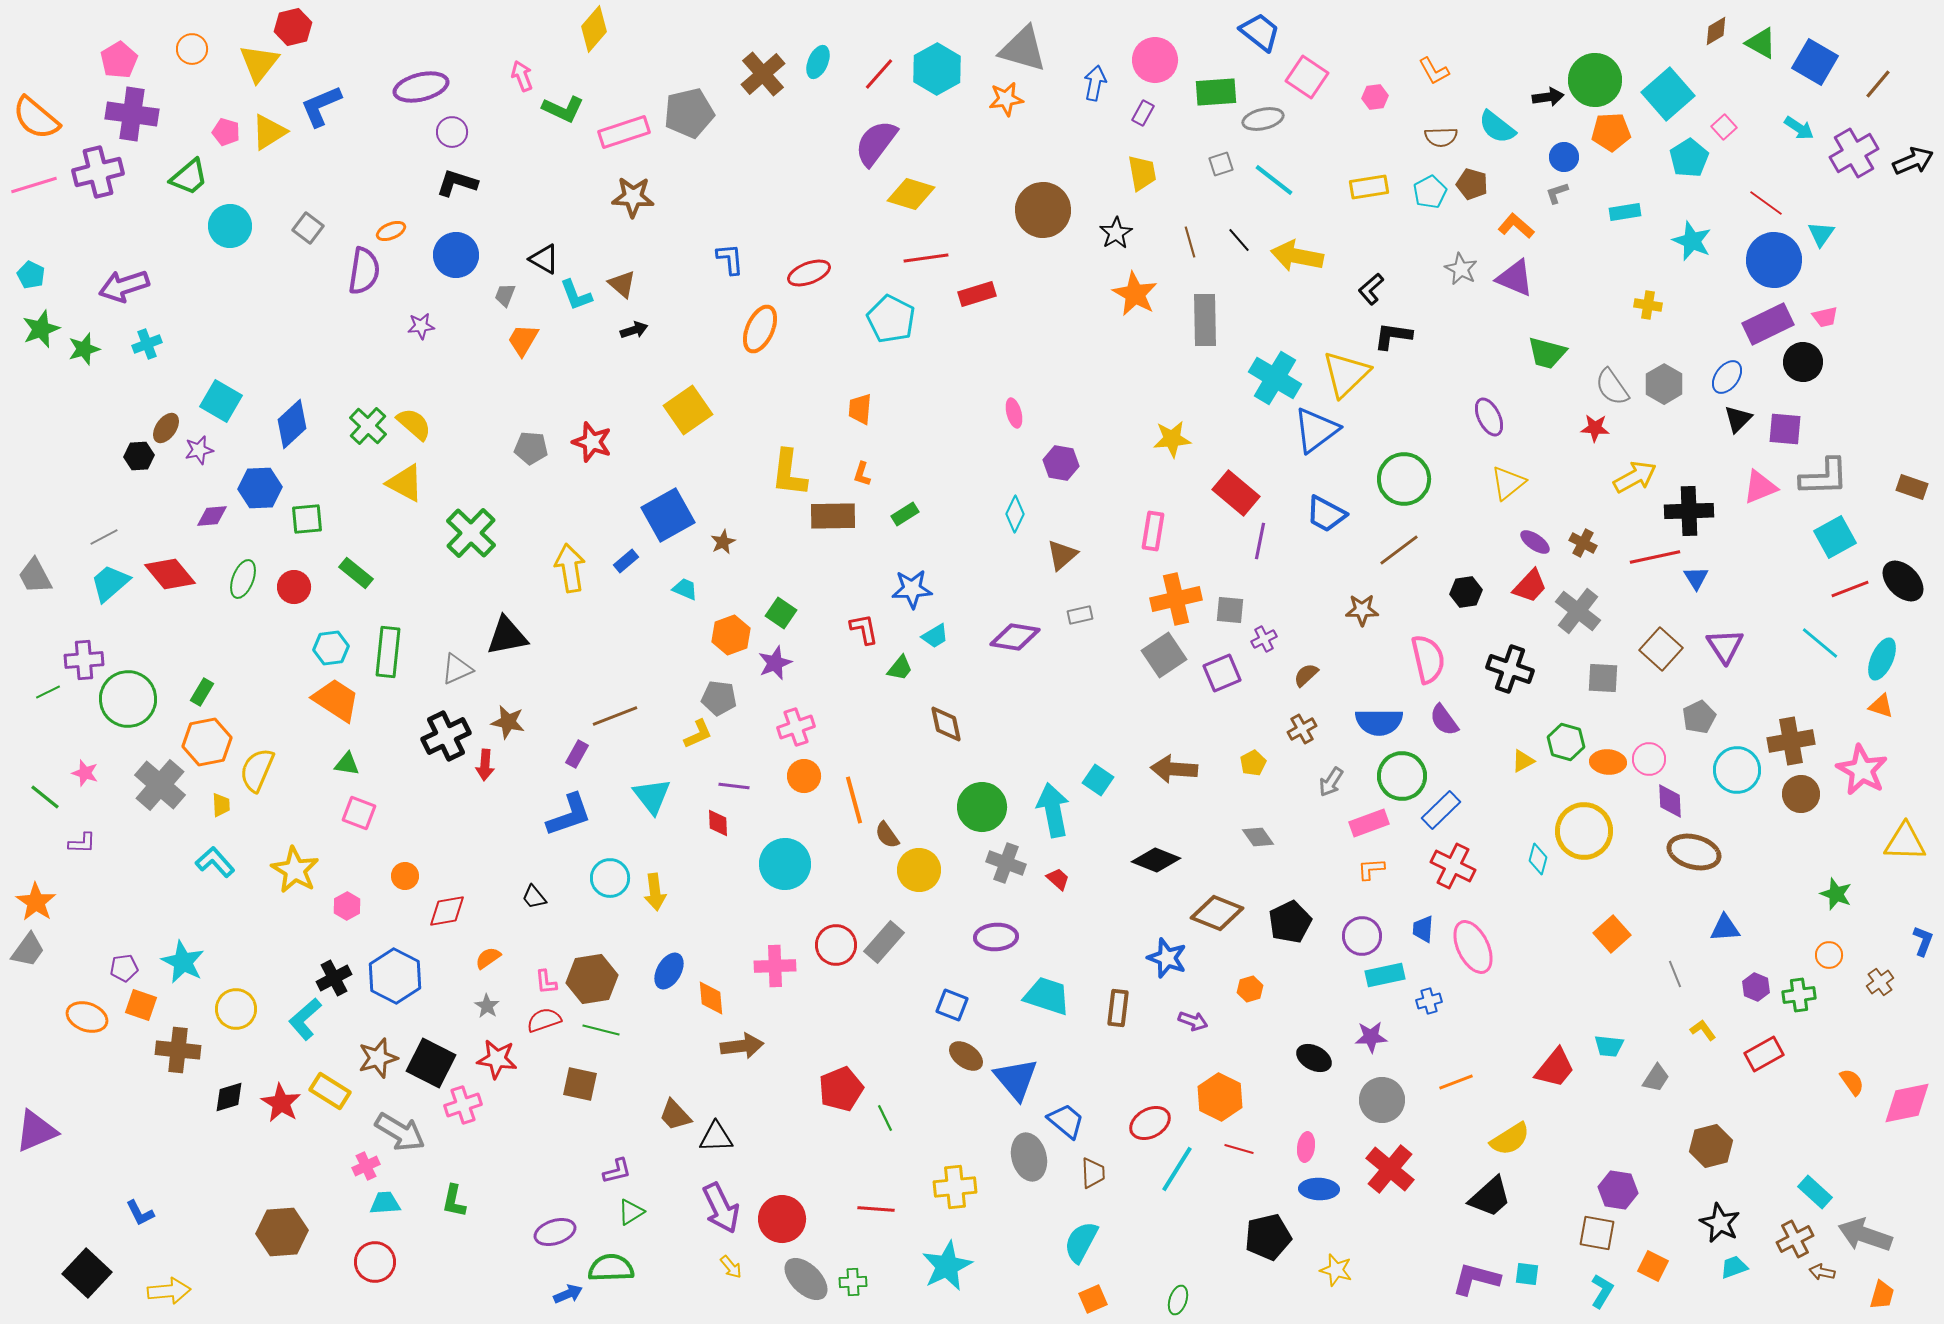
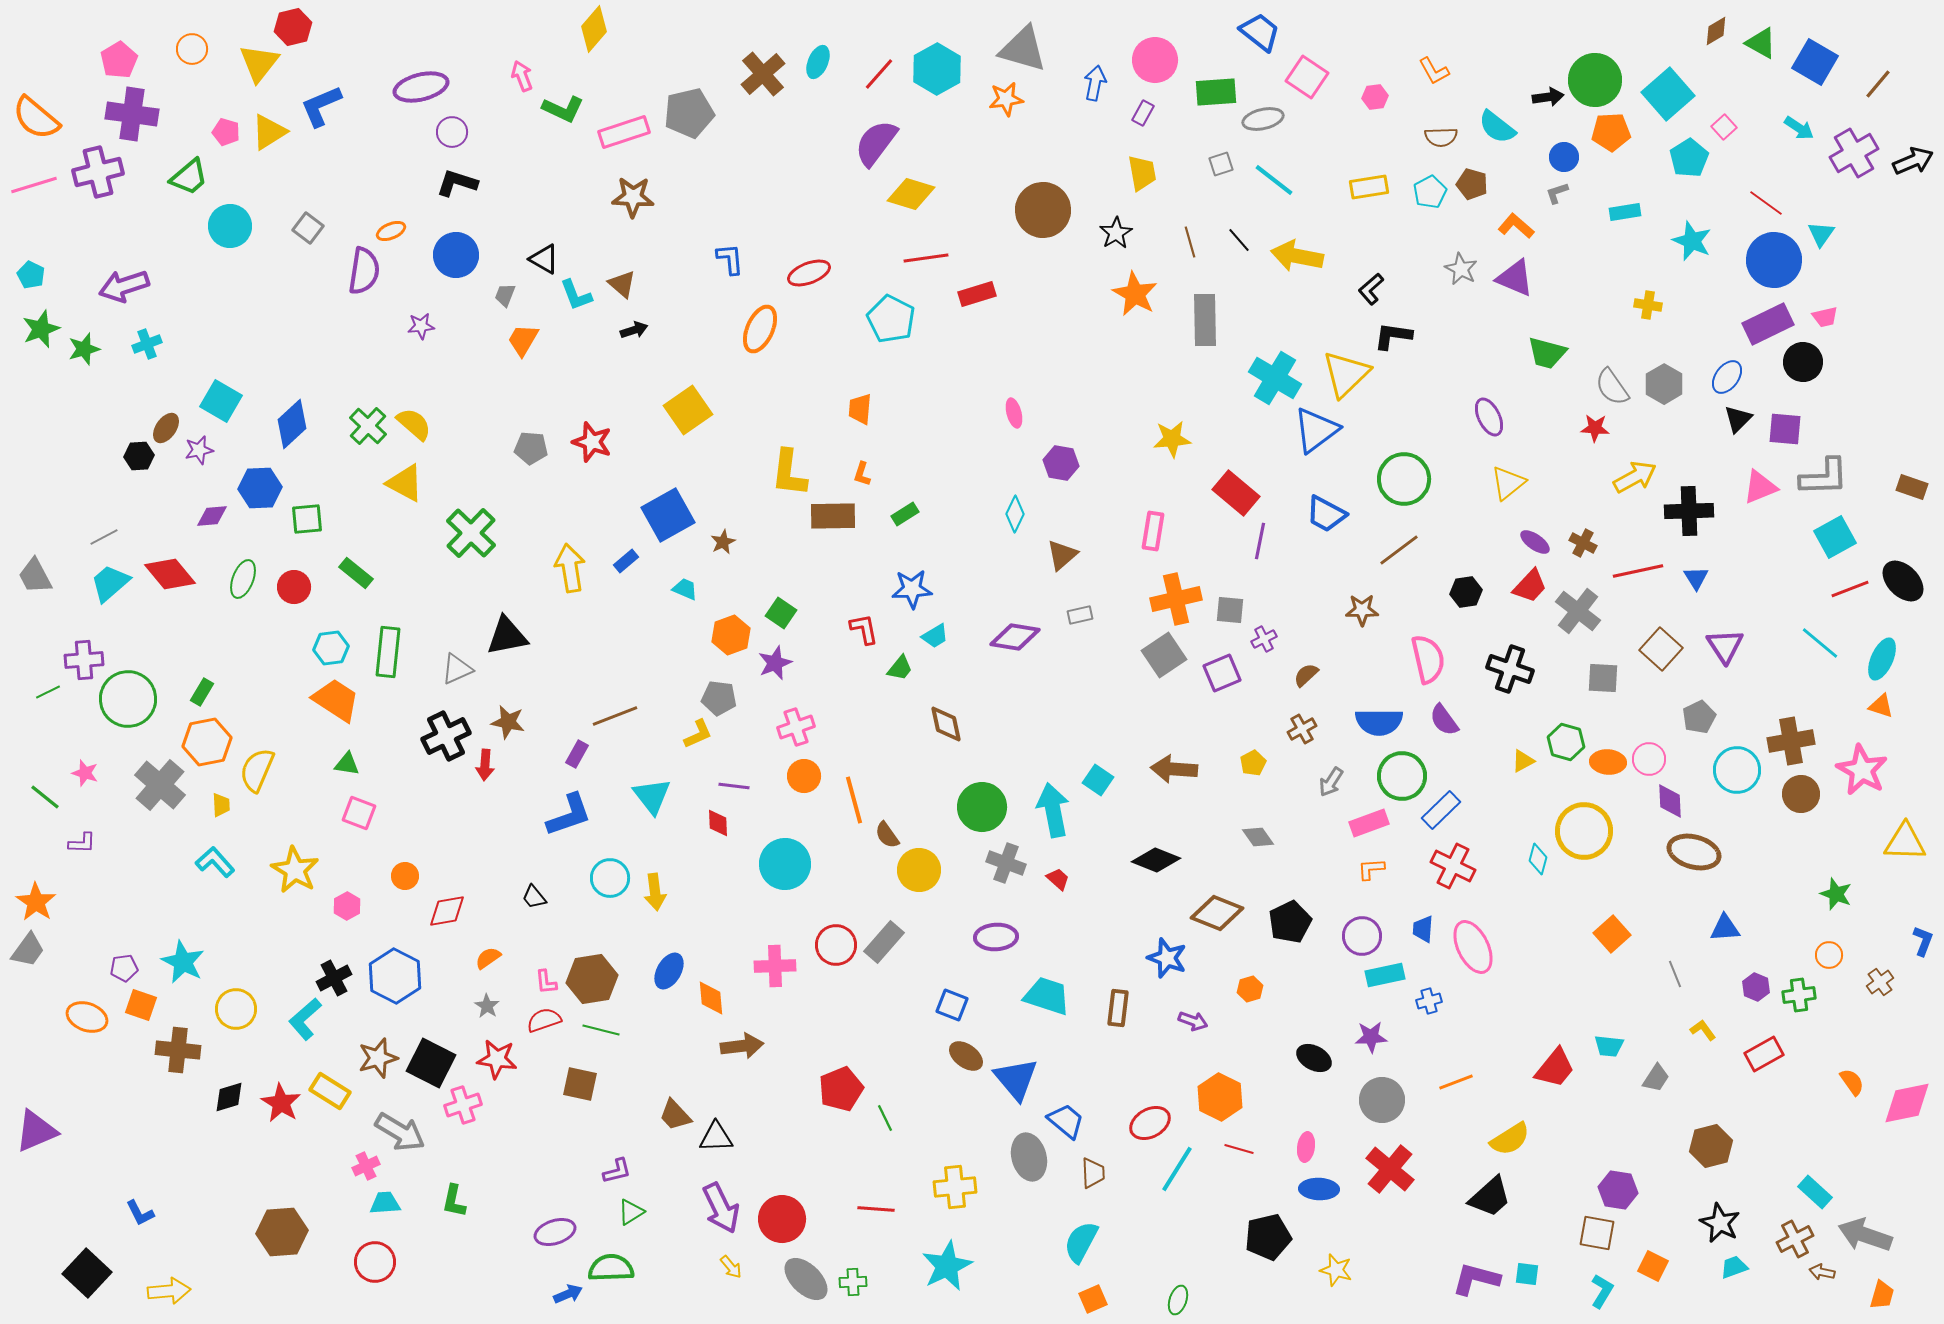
red line at (1655, 557): moved 17 px left, 14 px down
